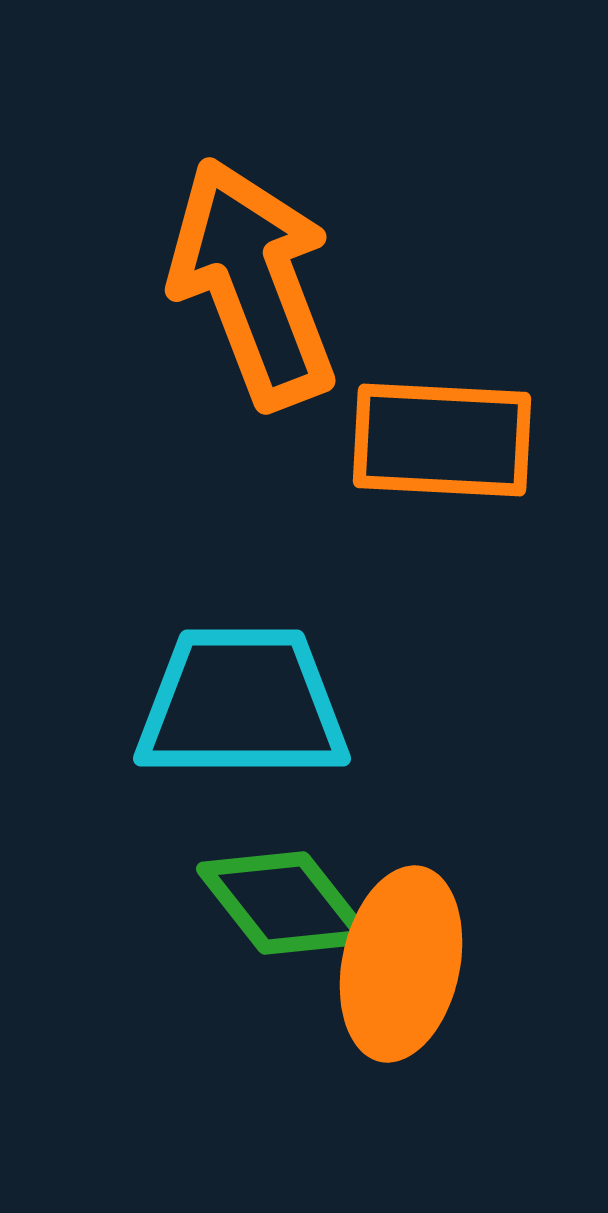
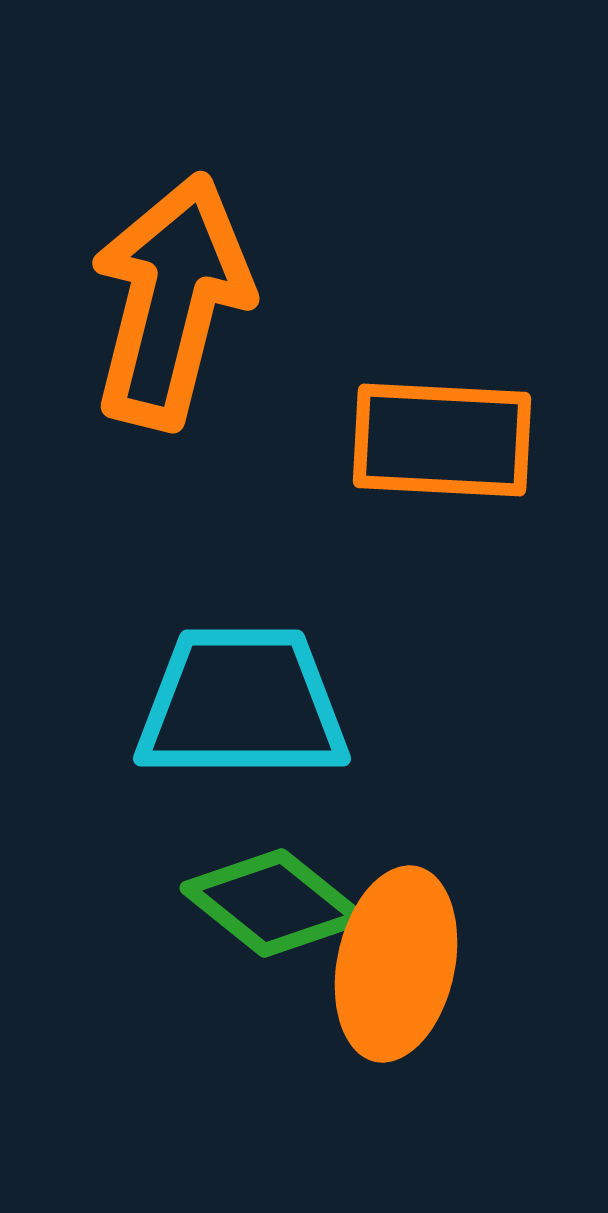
orange arrow: moved 82 px left, 18 px down; rotated 35 degrees clockwise
green diamond: moved 11 px left; rotated 13 degrees counterclockwise
orange ellipse: moved 5 px left
